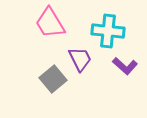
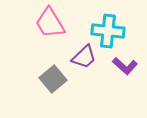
purple trapezoid: moved 4 px right, 2 px up; rotated 72 degrees clockwise
